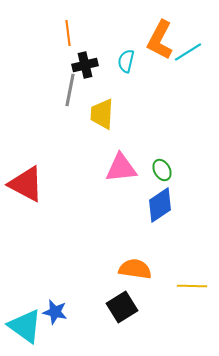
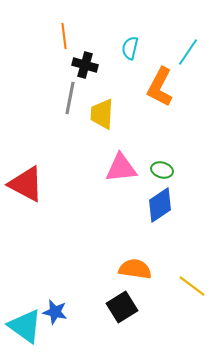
orange line: moved 4 px left, 3 px down
orange L-shape: moved 47 px down
cyan line: rotated 24 degrees counterclockwise
cyan semicircle: moved 4 px right, 13 px up
black cross: rotated 30 degrees clockwise
gray line: moved 8 px down
green ellipse: rotated 45 degrees counterclockwise
yellow line: rotated 36 degrees clockwise
